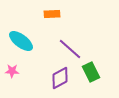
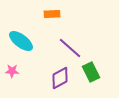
purple line: moved 1 px up
